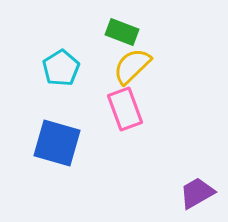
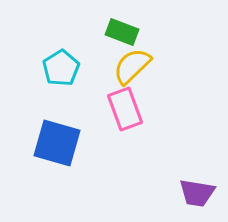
purple trapezoid: rotated 141 degrees counterclockwise
